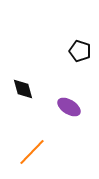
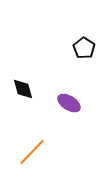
black pentagon: moved 4 px right, 3 px up; rotated 15 degrees clockwise
purple ellipse: moved 4 px up
